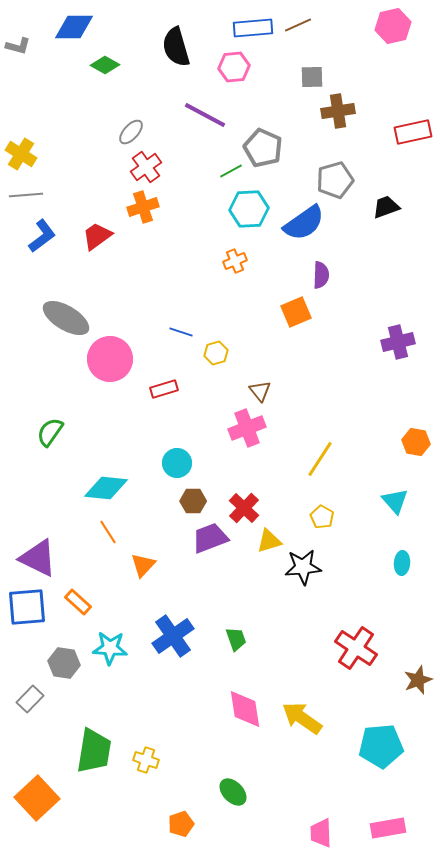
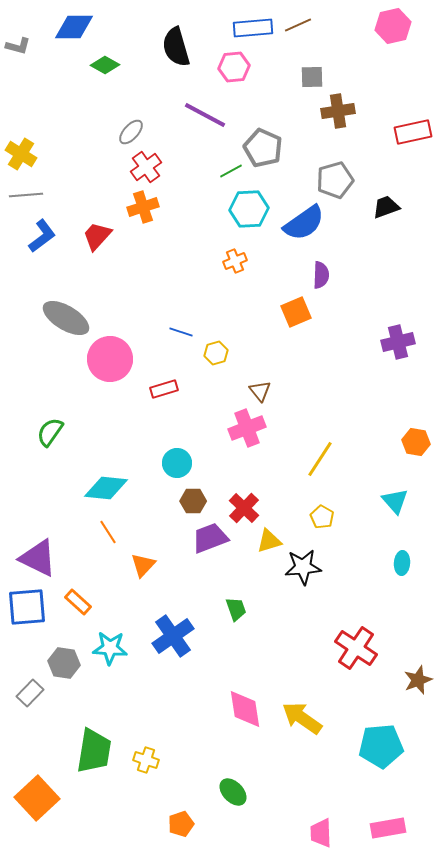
red trapezoid at (97, 236): rotated 12 degrees counterclockwise
green trapezoid at (236, 639): moved 30 px up
gray rectangle at (30, 699): moved 6 px up
